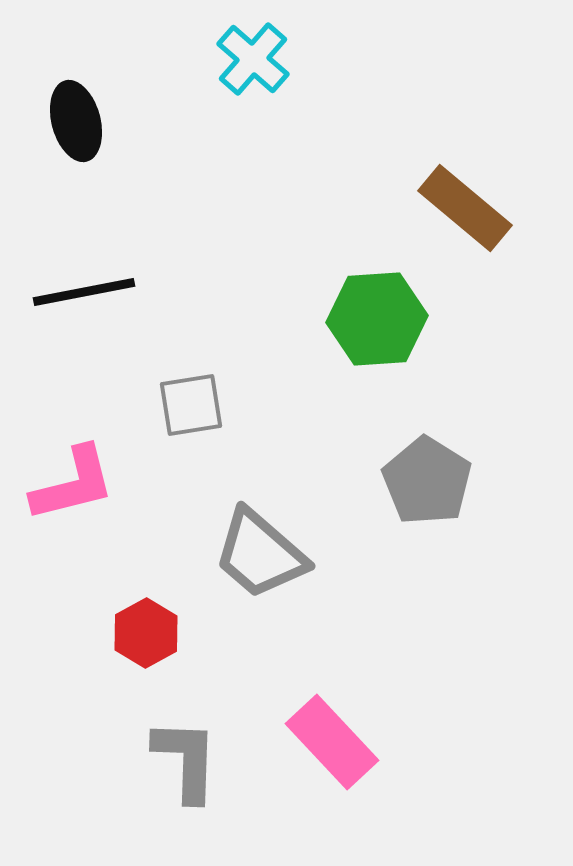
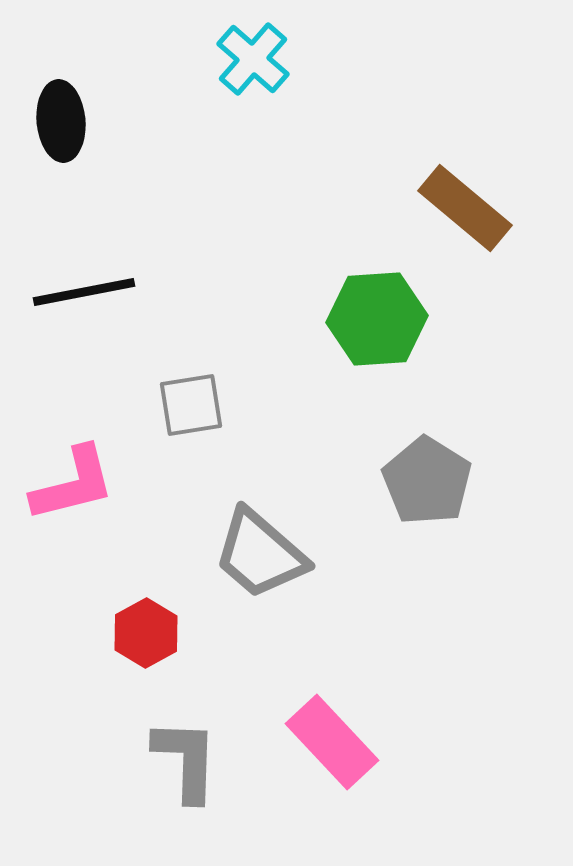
black ellipse: moved 15 px left; rotated 10 degrees clockwise
